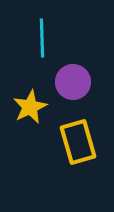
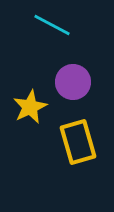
cyan line: moved 10 px right, 13 px up; rotated 60 degrees counterclockwise
